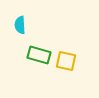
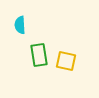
green rectangle: rotated 65 degrees clockwise
